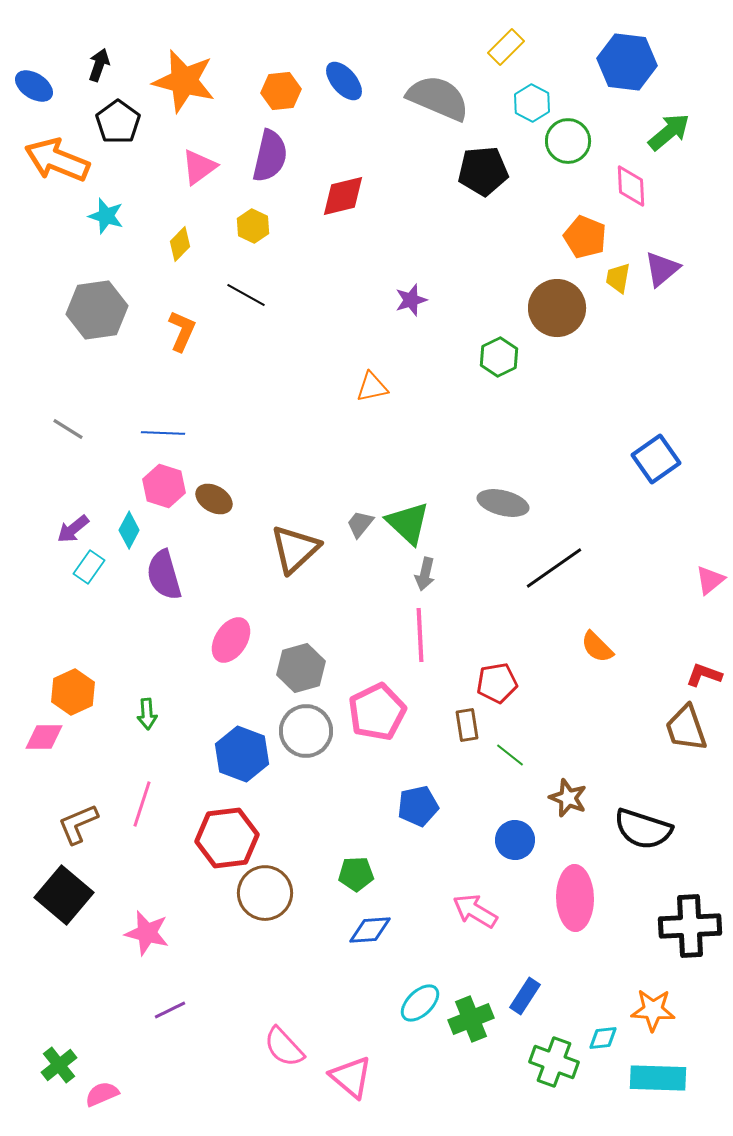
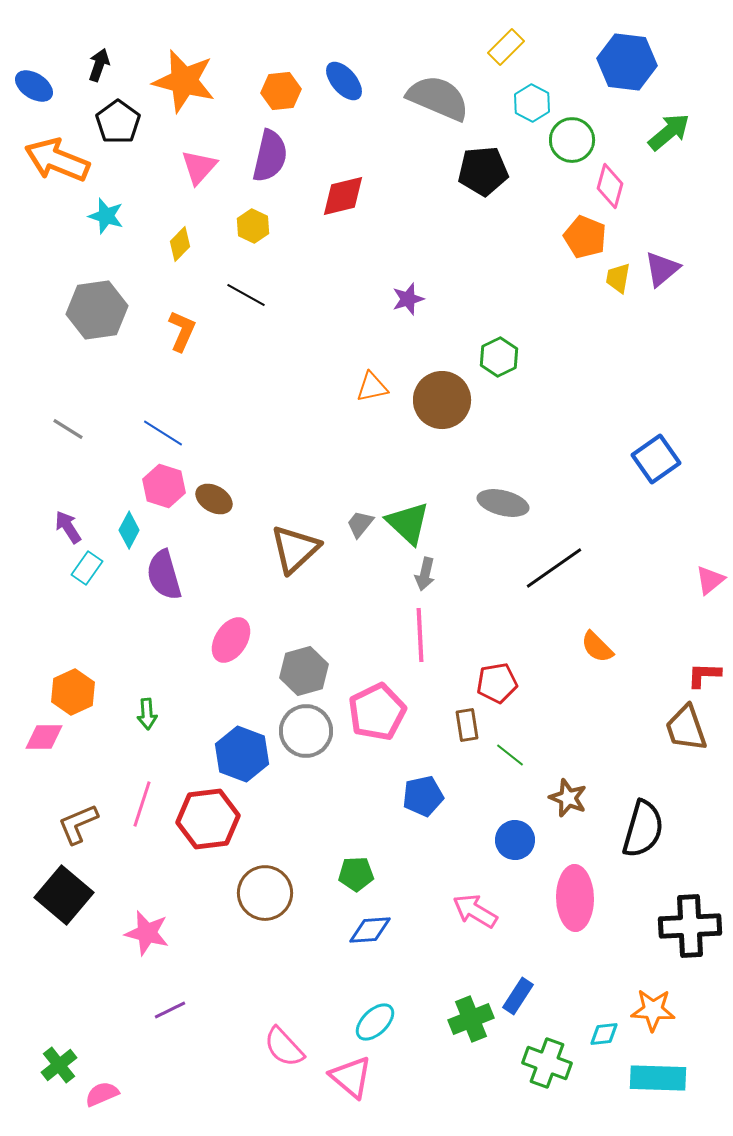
green circle at (568, 141): moved 4 px right, 1 px up
pink triangle at (199, 167): rotated 12 degrees counterclockwise
pink diamond at (631, 186): moved 21 px left; rotated 18 degrees clockwise
purple star at (411, 300): moved 3 px left, 1 px up
brown circle at (557, 308): moved 115 px left, 92 px down
blue line at (163, 433): rotated 30 degrees clockwise
purple arrow at (73, 529): moved 5 px left, 2 px up; rotated 96 degrees clockwise
cyan rectangle at (89, 567): moved 2 px left, 1 px down
gray hexagon at (301, 668): moved 3 px right, 3 px down
red L-shape at (704, 675): rotated 18 degrees counterclockwise
blue pentagon at (418, 806): moved 5 px right, 10 px up
black semicircle at (643, 829): rotated 92 degrees counterclockwise
red hexagon at (227, 838): moved 19 px left, 19 px up
blue rectangle at (525, 996): moved 7 px left
cyan ellipse at (420, 1003): moved 45 px left, 19 px down
cyan diamond at (603, 1038): moved 1 px right, 4 px up
green cross at (554, 1062): moved 7 px left, 1 px down
